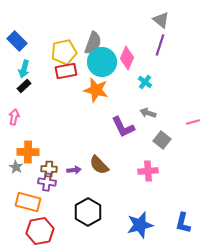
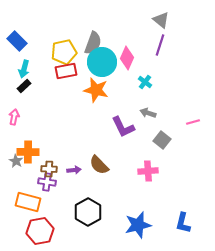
gray star: moved 6 px up
blue star: moved 2 px left
